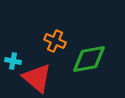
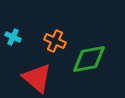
cyan cross: moved 24 px up; rotated 14 degrees clockwise
